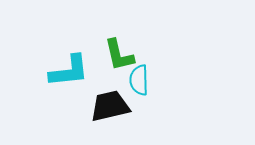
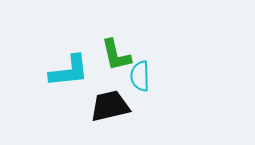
green L-shape: moved 3 px left
cyan semicircle: moved 1 px right, 4 px up
